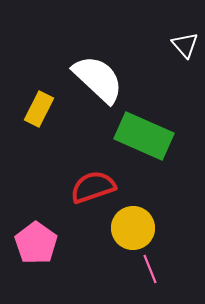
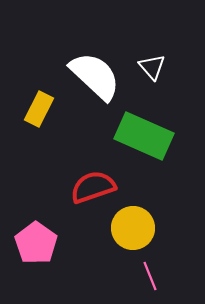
white triangle: moved 33 px left, 22 px down
white semicircle: moved 3 px left, 3 px up
pink line: moved 7 px down
